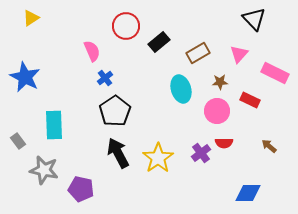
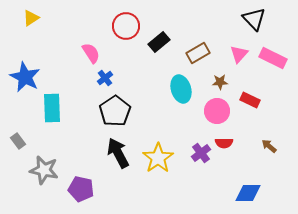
pink semicircle: moved 1 px left, 2 px down; rotated 10 degrees counterclockwise
pink rectangle: moved 2 px left, 15 px up
cyan rectangle: moved 2 px left, 17 px up
